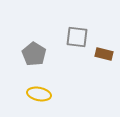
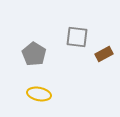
brown rectangle: rotated 42 degrees counterclockwise
